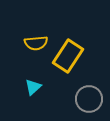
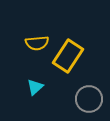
yellow semicircle: moved 1 px right
cyan triangle: moved 2 px right
